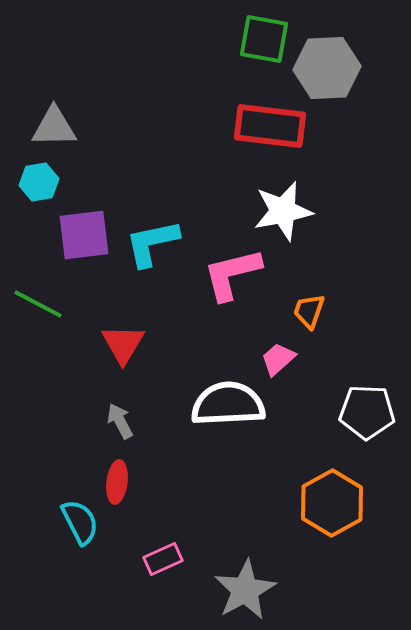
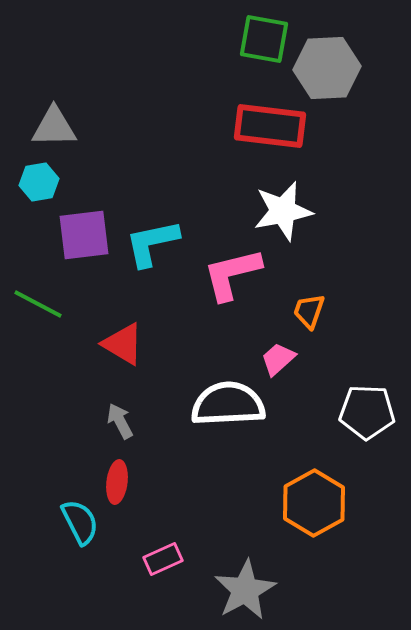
red triangle: rotated 30 degrees counterclockwise
orange hexagon: moved 18 px left
